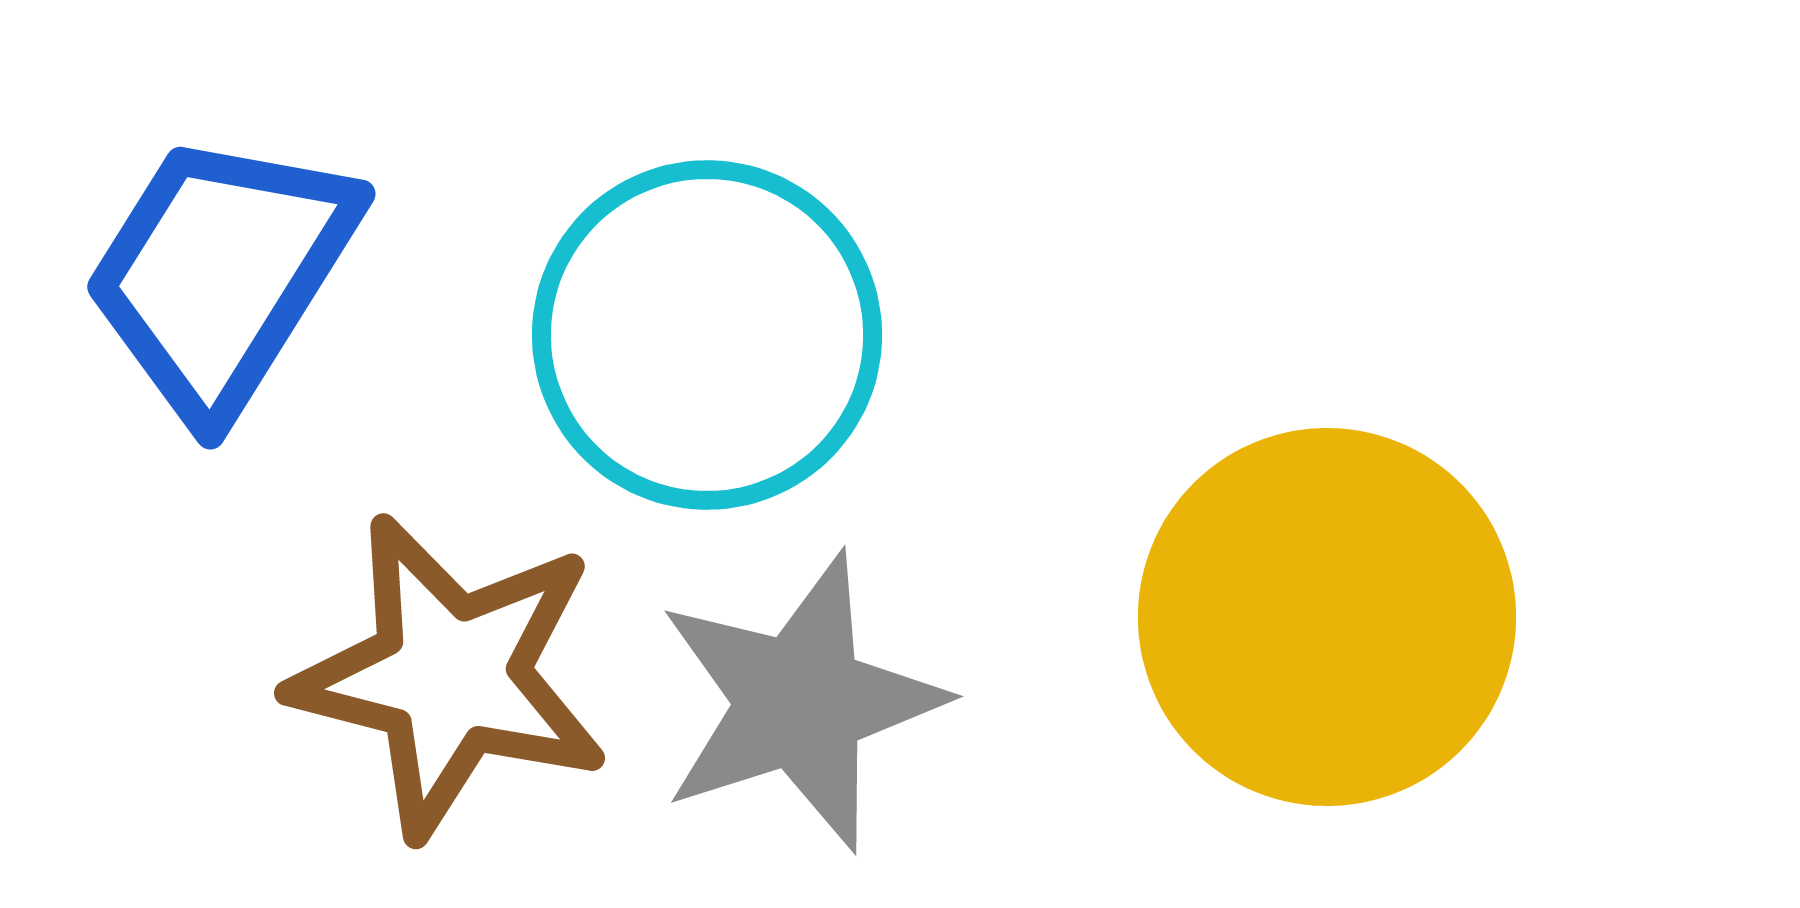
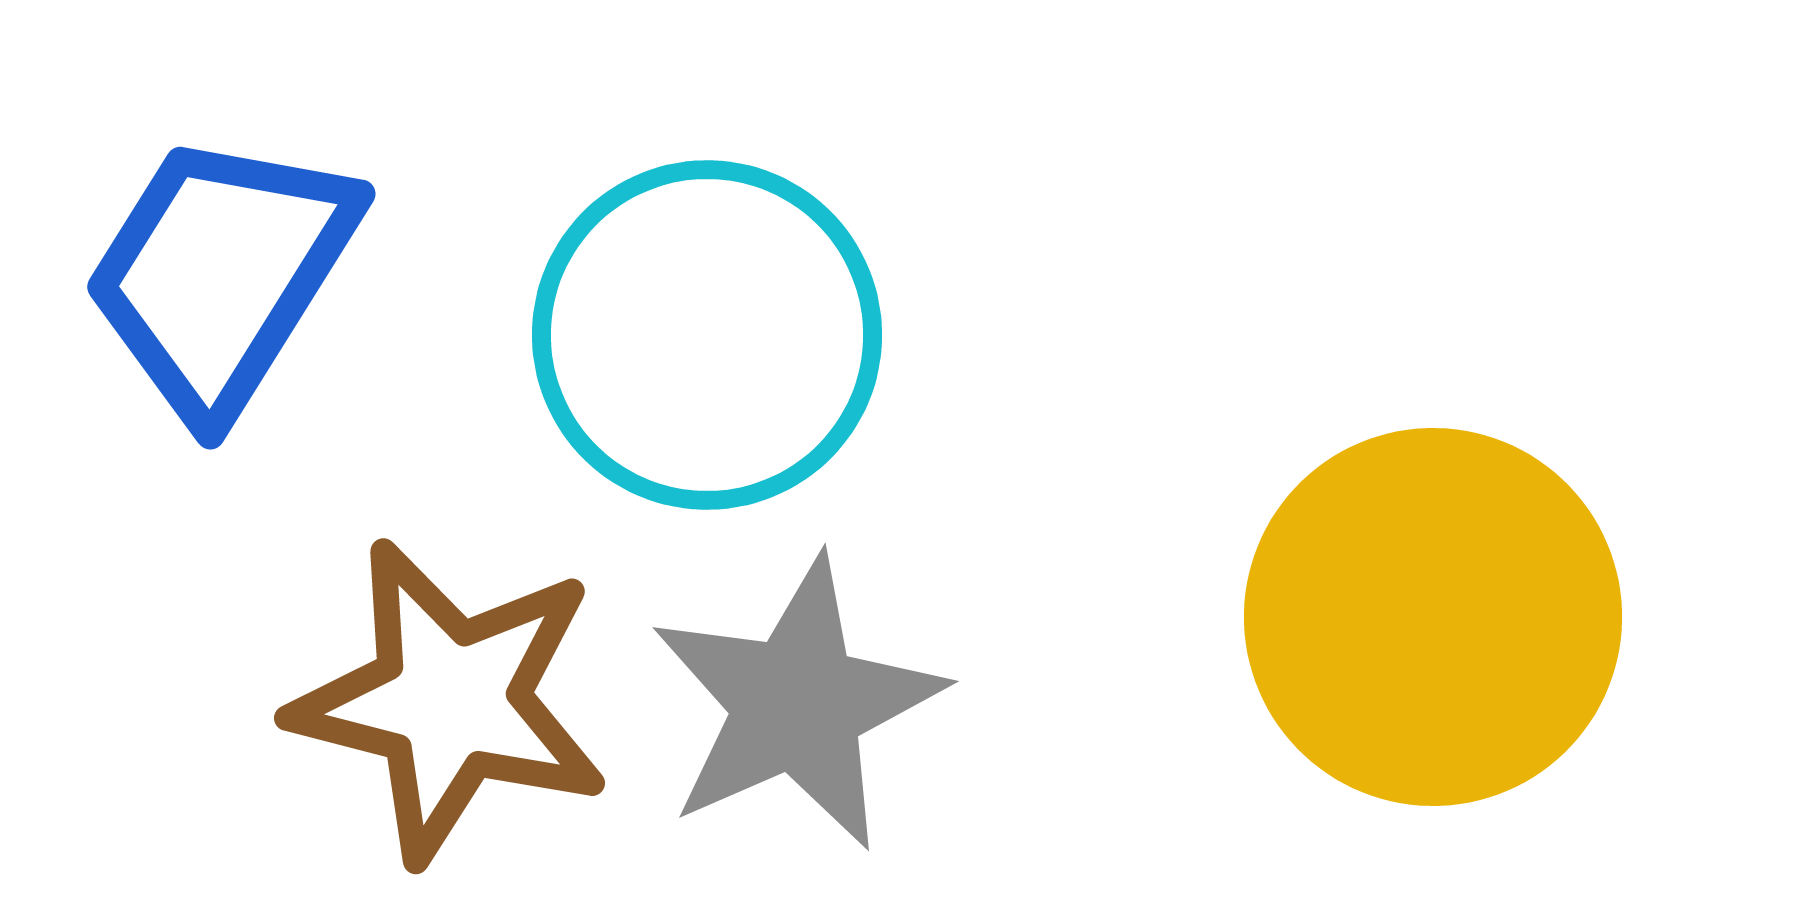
yellow circle: moved 106 px right
brown star: moved 25 px down
gray star: moved 3 px left, 2 px down; rotated 6 degrees counterclockwise
